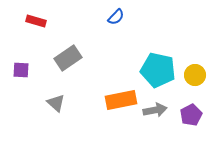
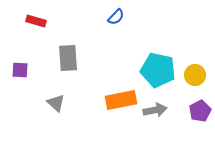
gray rectangle: rotated 60 degrees counterclockwise
purple square: moved 1 px left
purple pentagon: moved 9 px right, 4 px up
